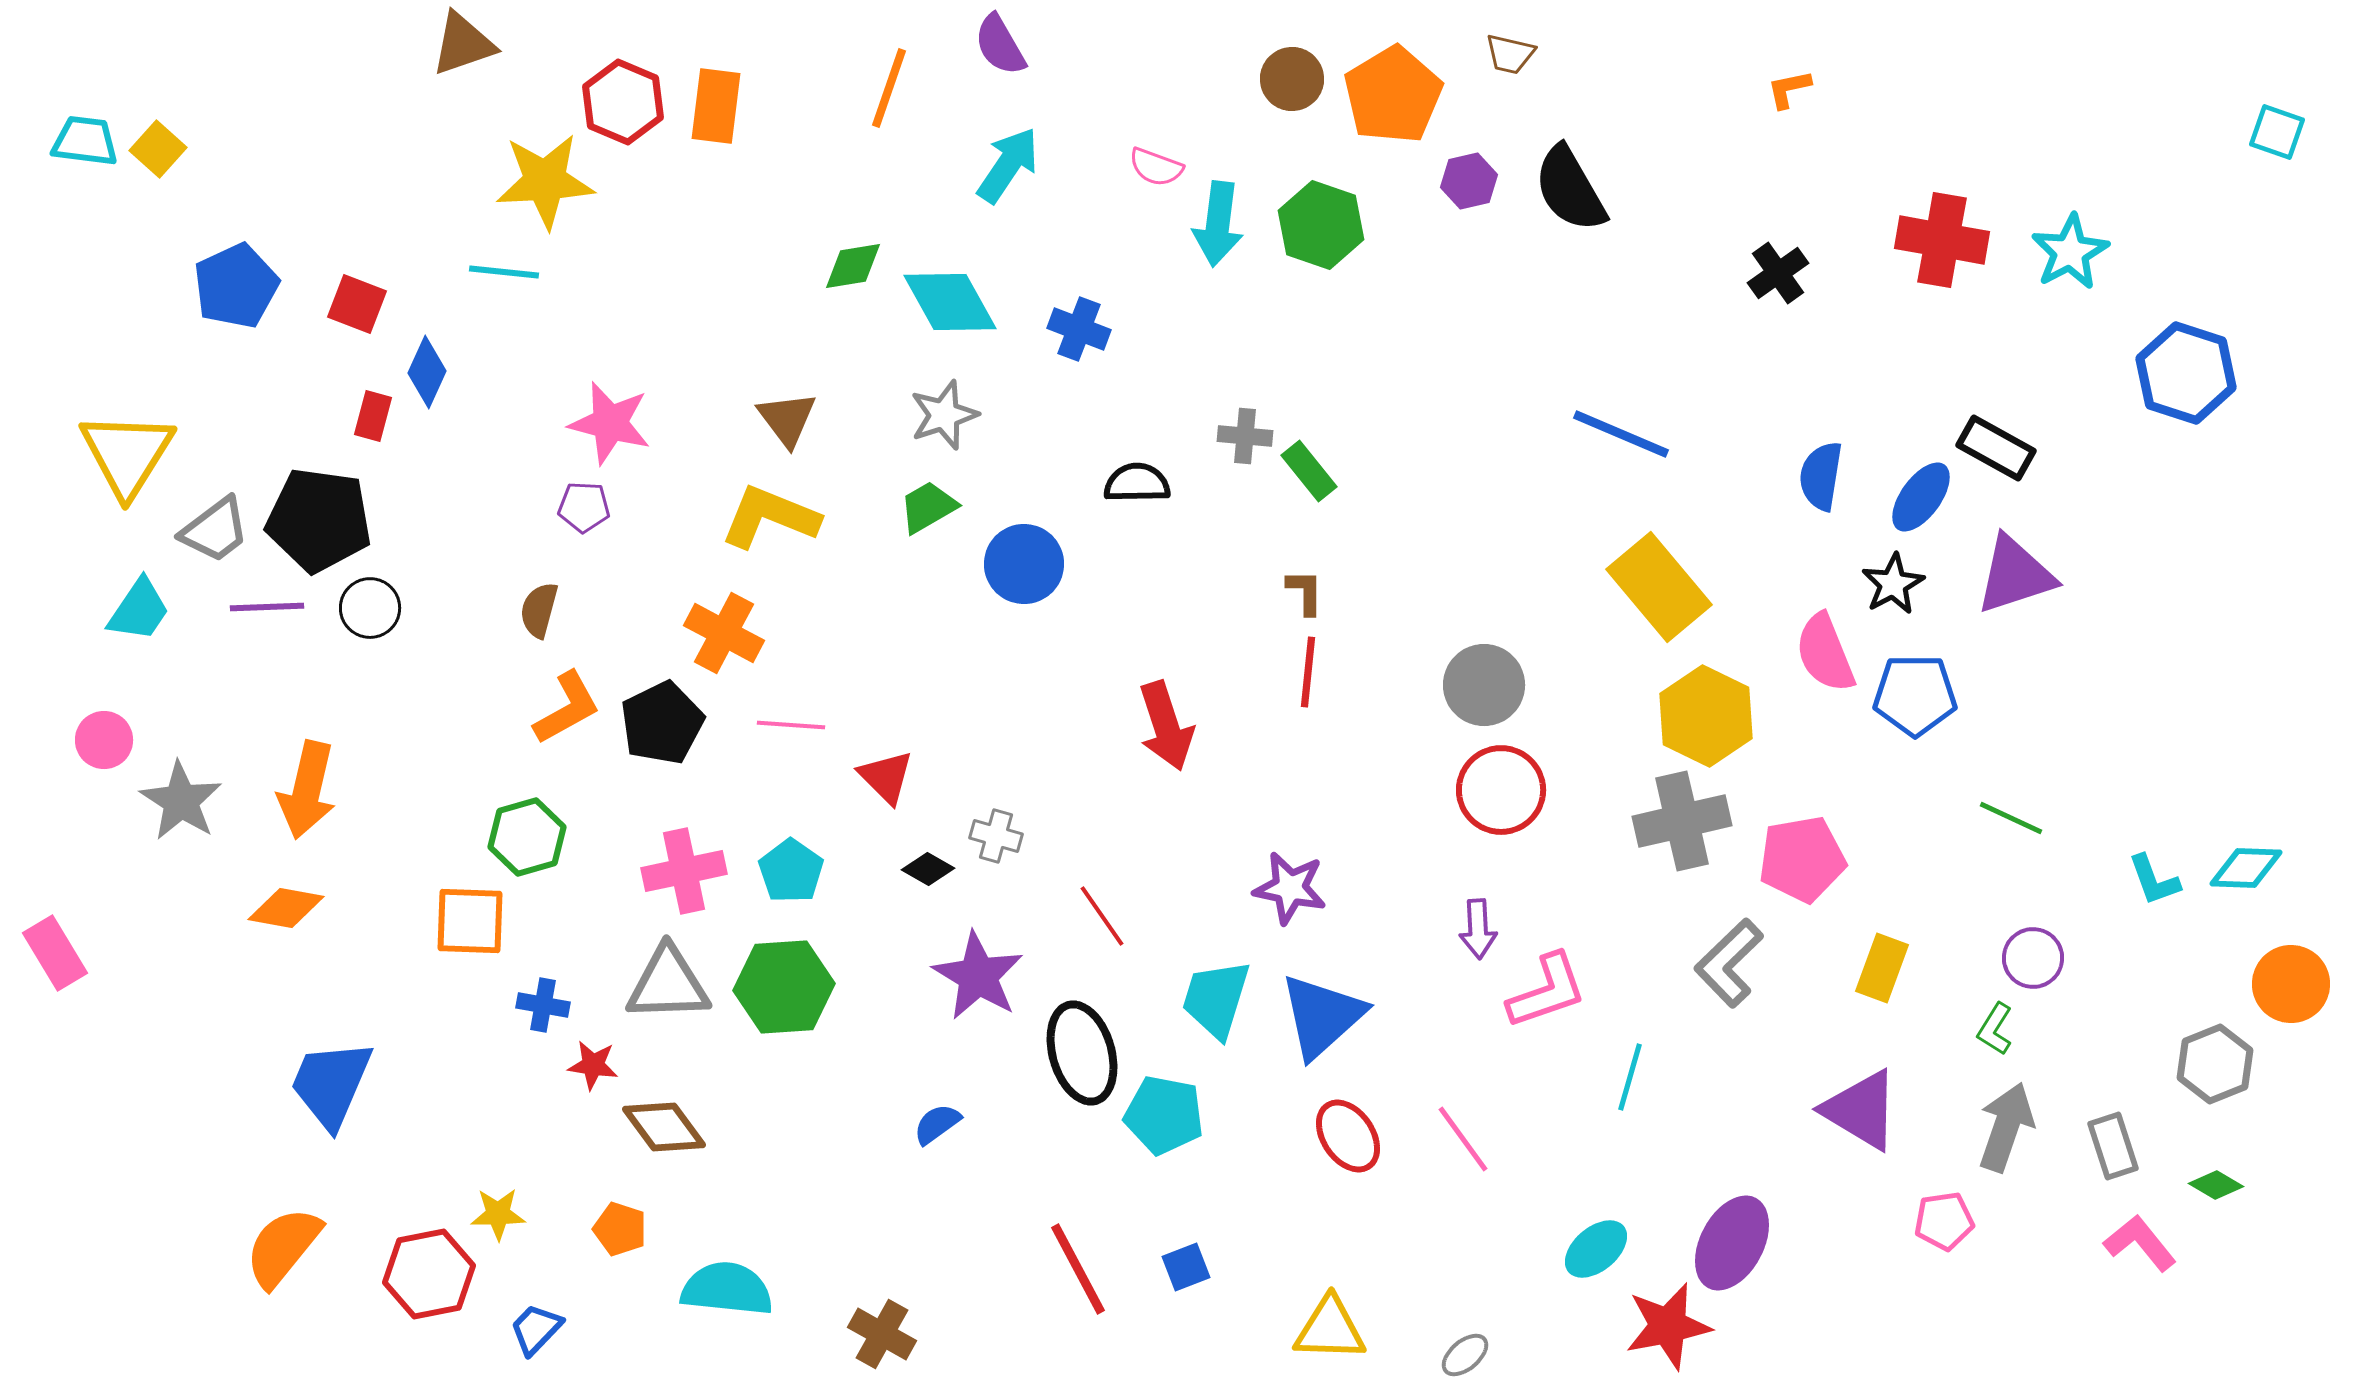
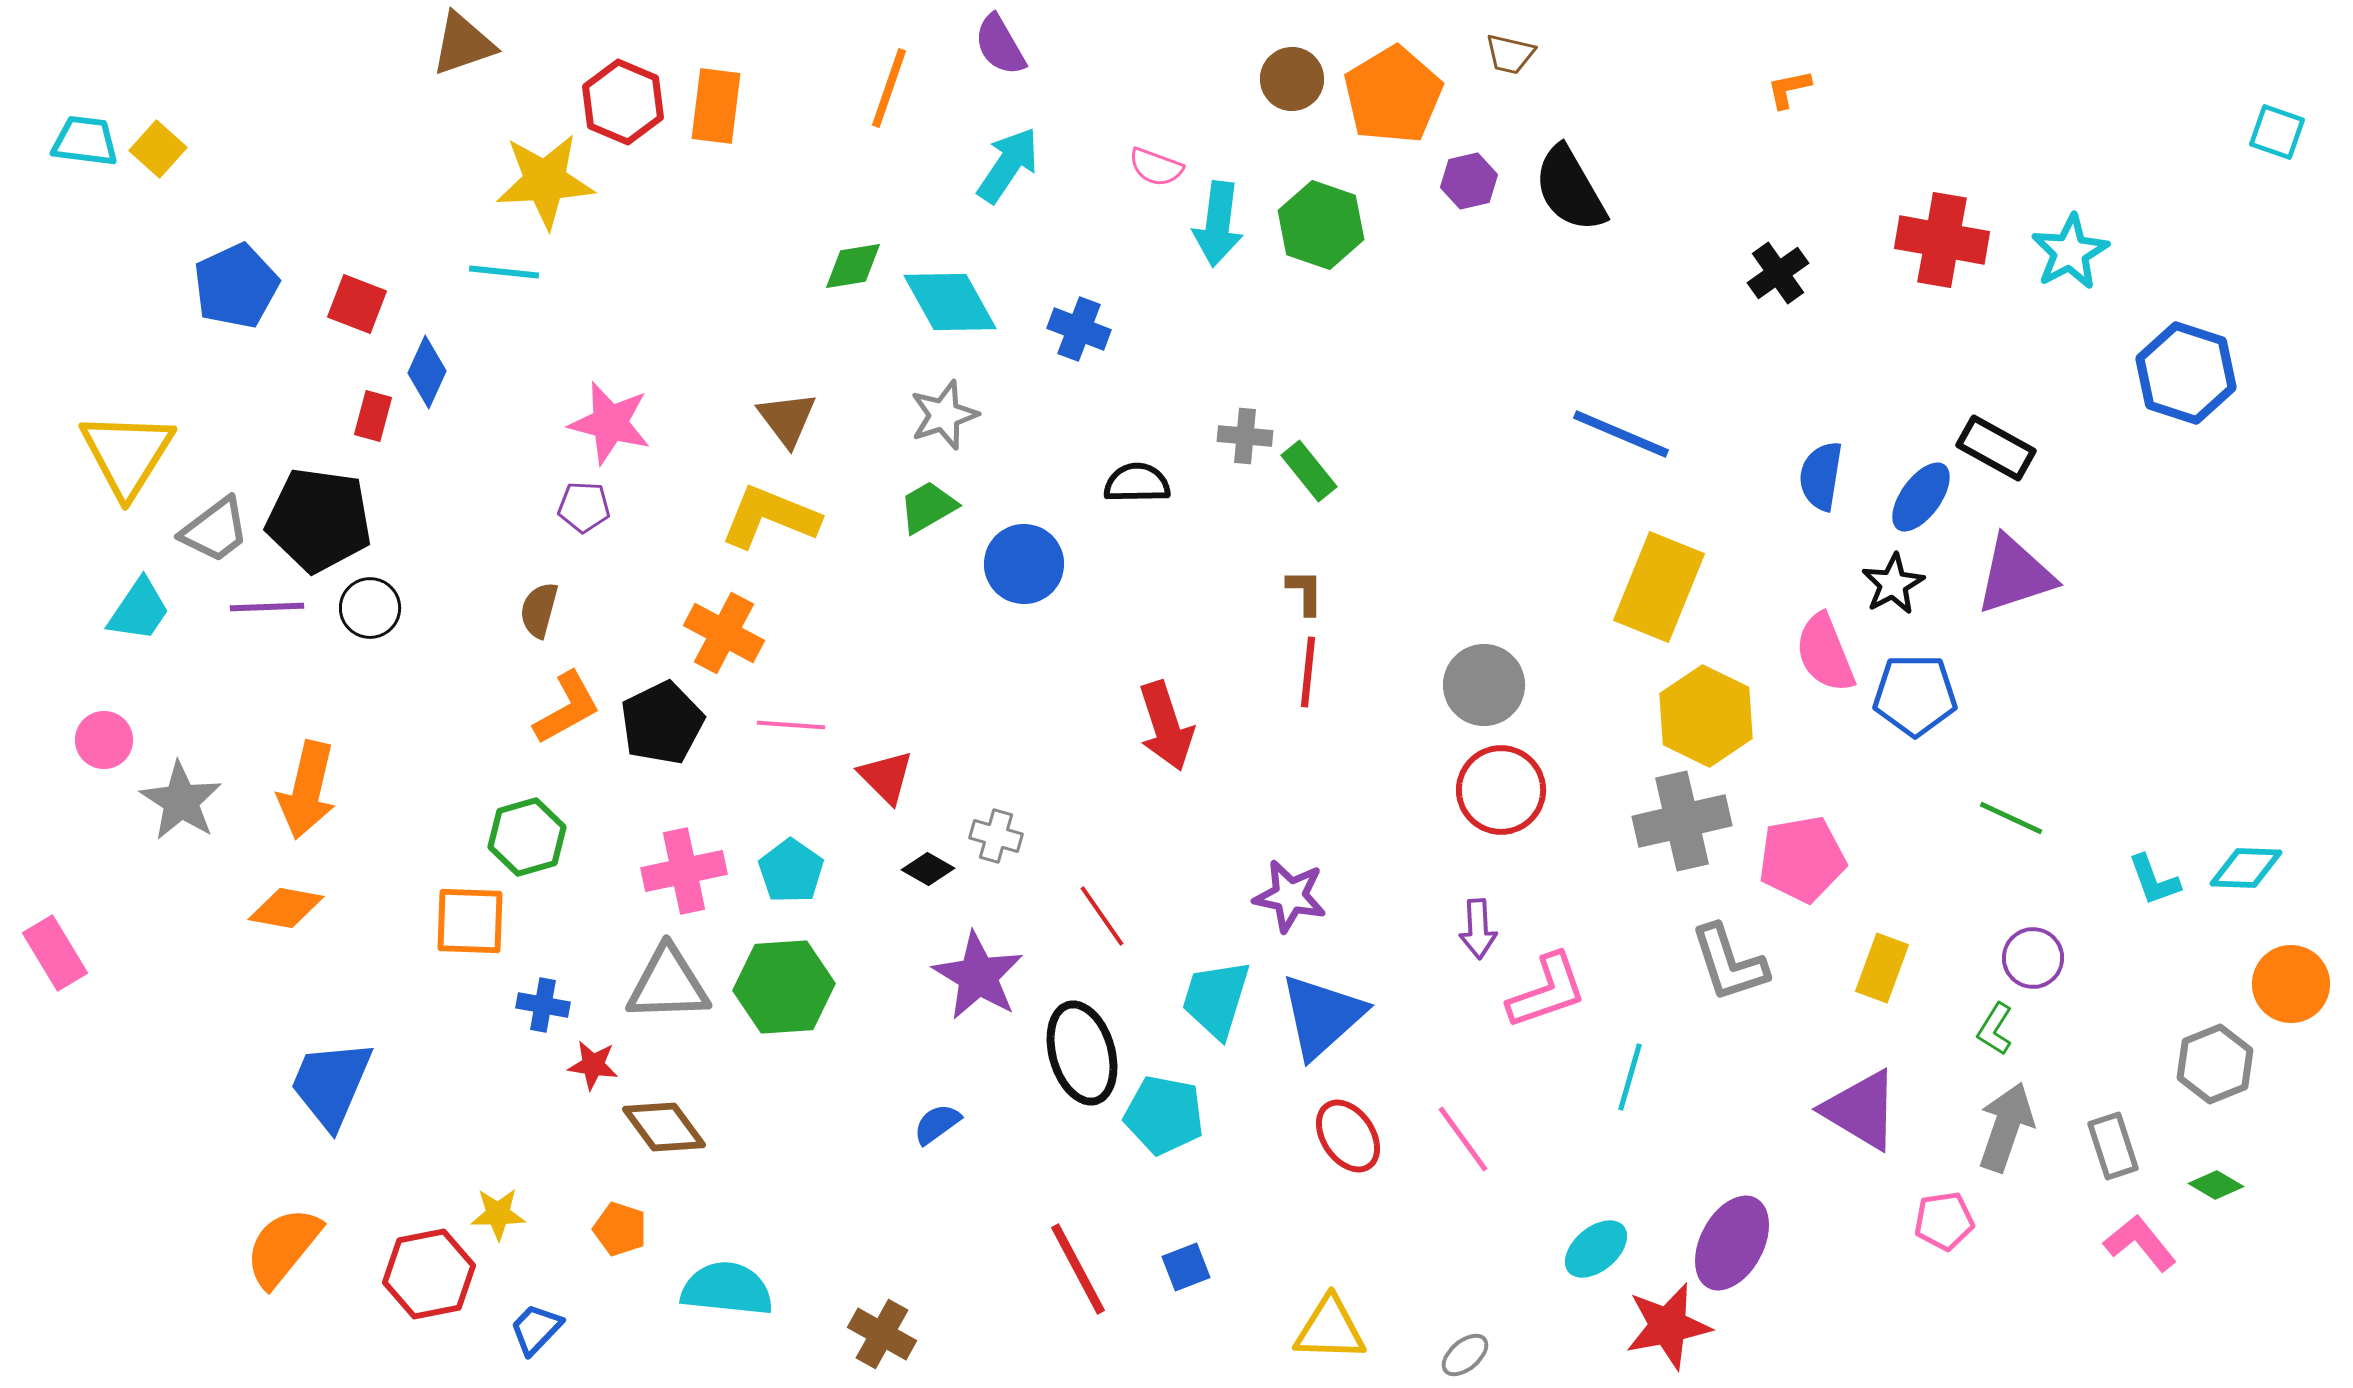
yellow rectangle at (1659, 587): rotated 62 degrees clockwise
purple star at (1290, 888): moved 8 px down
gray L-shape at (1729, 963): rotated 64 degrees counterclockwise
